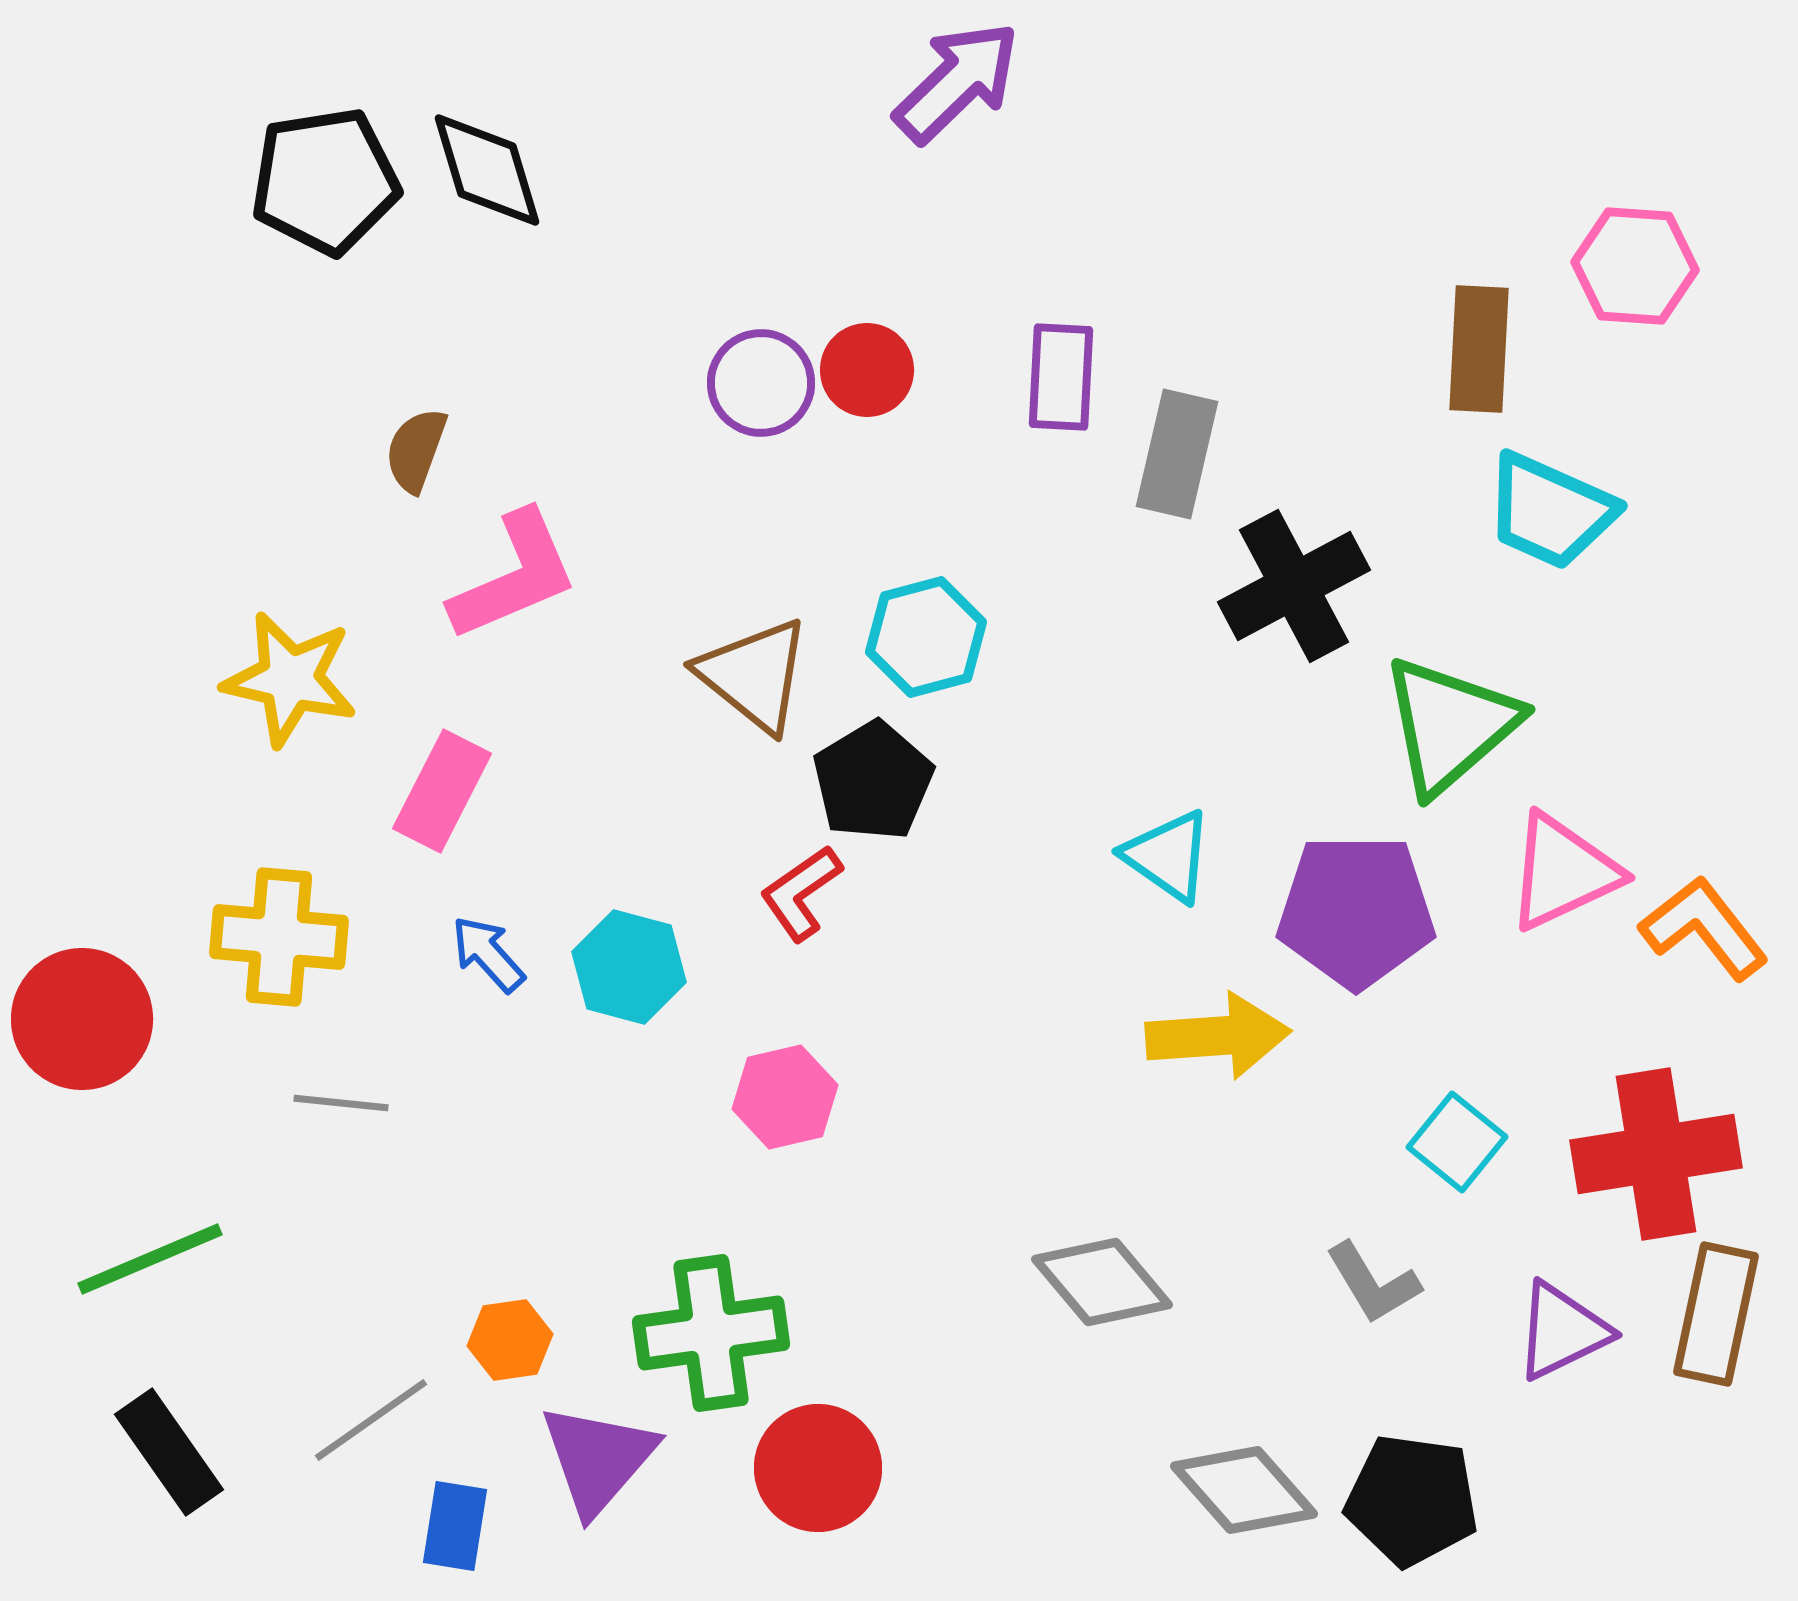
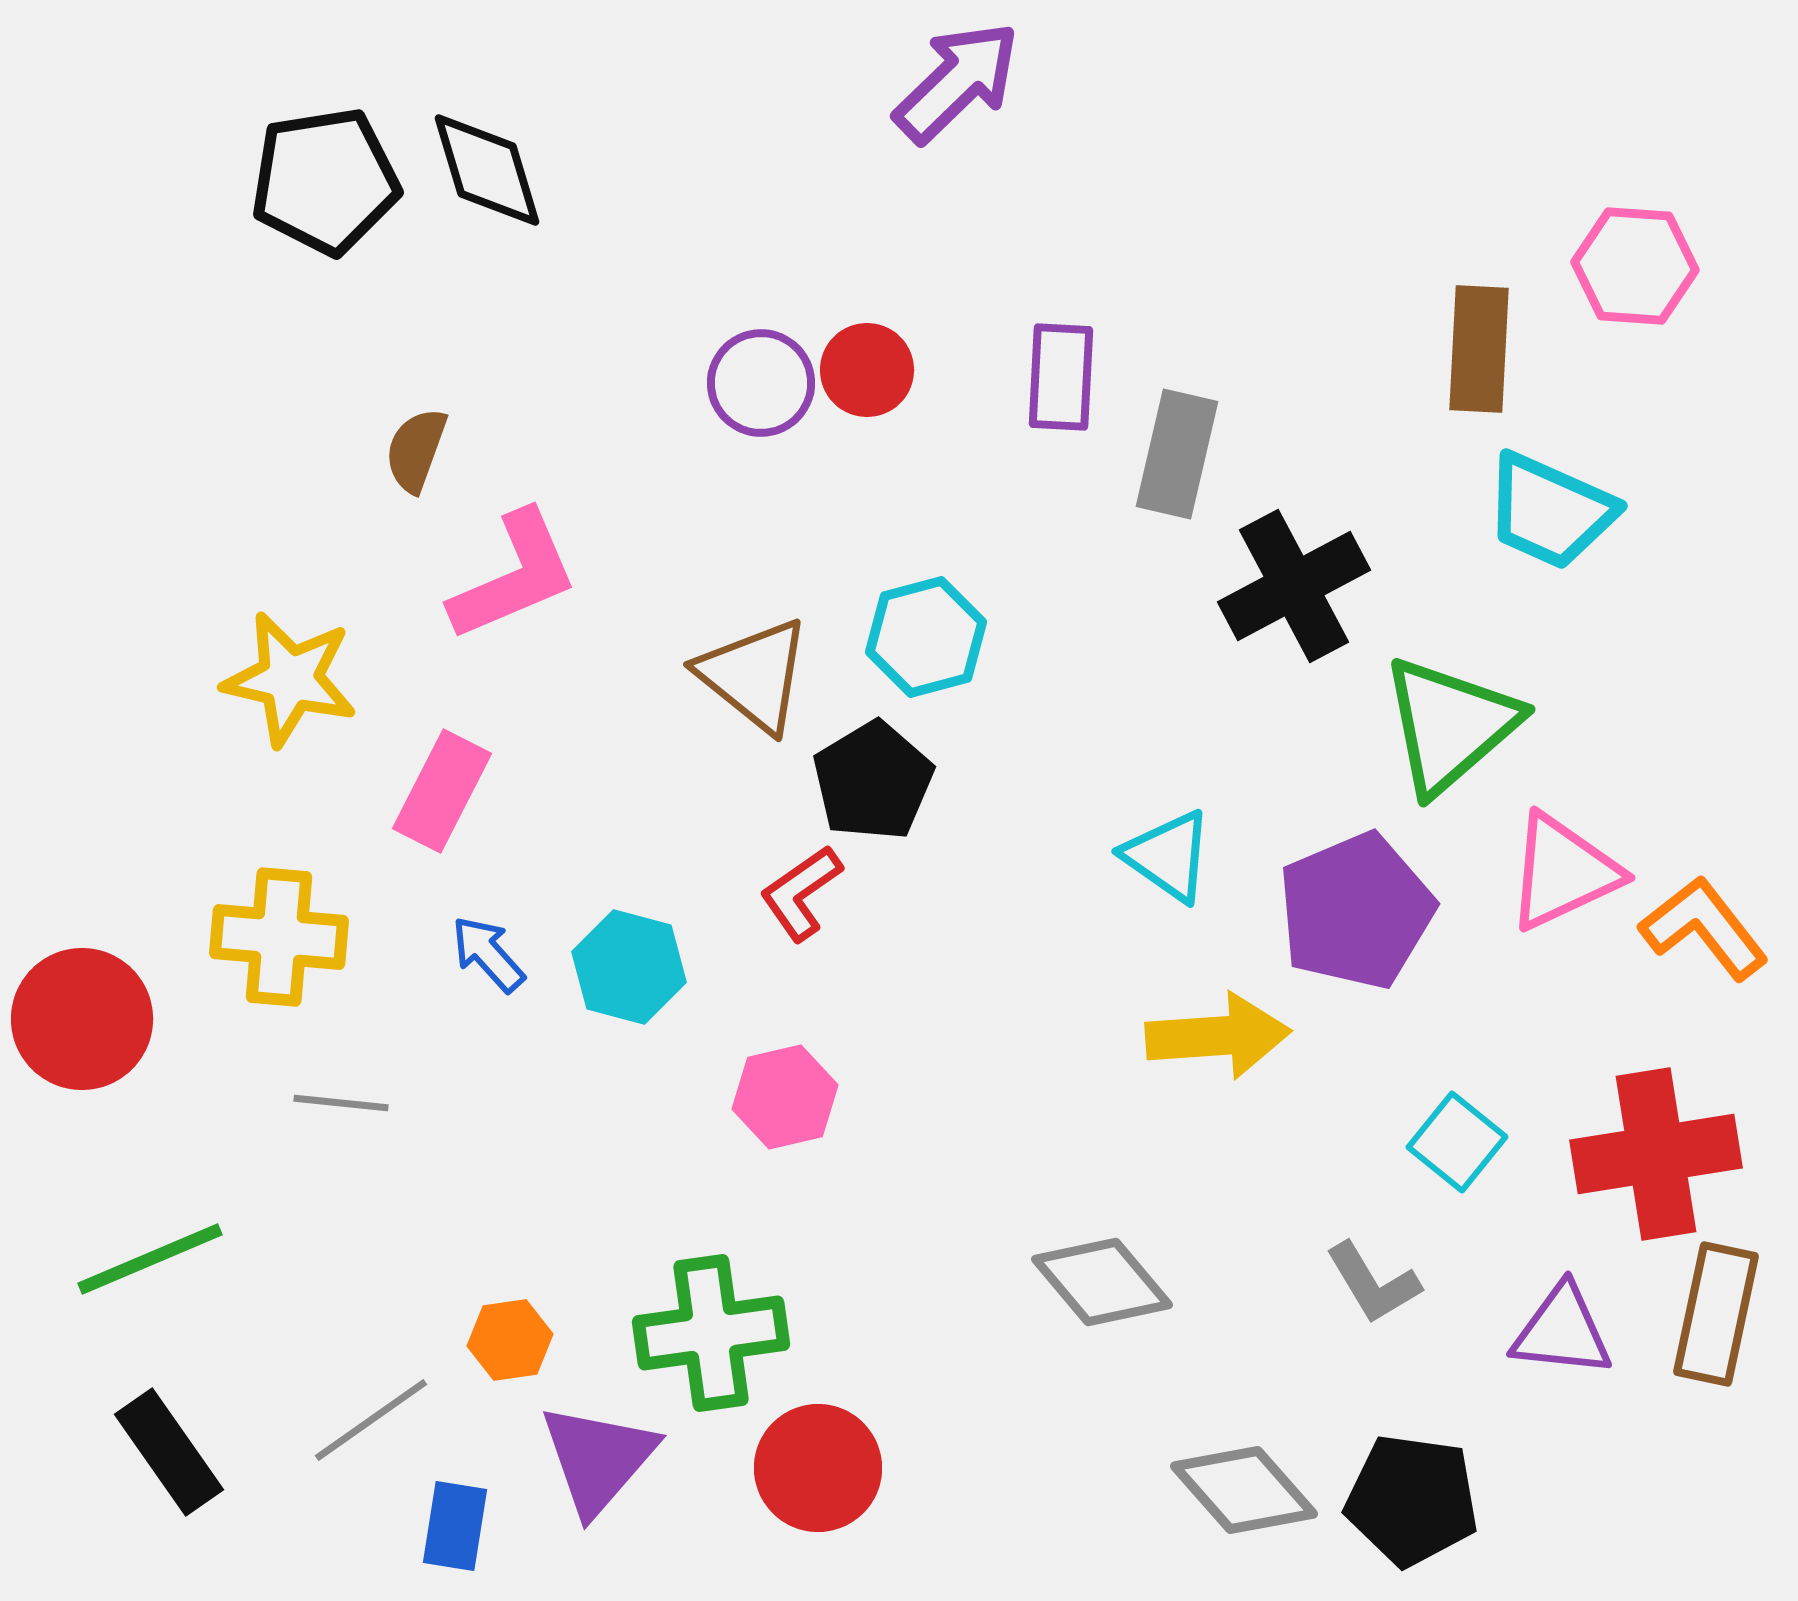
purple pentagon at (1356, 911): rotated 23 degrees counterclockwise
purple triangle at (1562, 1331): rotated 32 degrees clockwise
